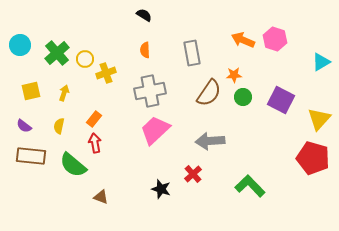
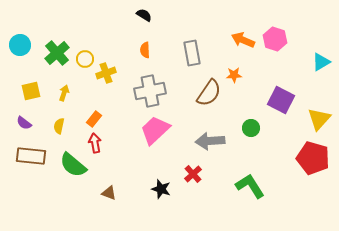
green circle: moved 8 px right, 31 px down
purple semicircle: moved 3 px up
green L-shape: rotated 12 degrees clockwise
brown triangle: moved 8 px right, 4 px up
